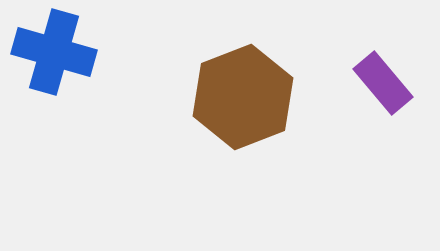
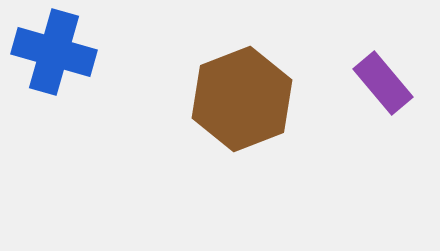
brown hexagon: moved 1 px left, 2 px down
